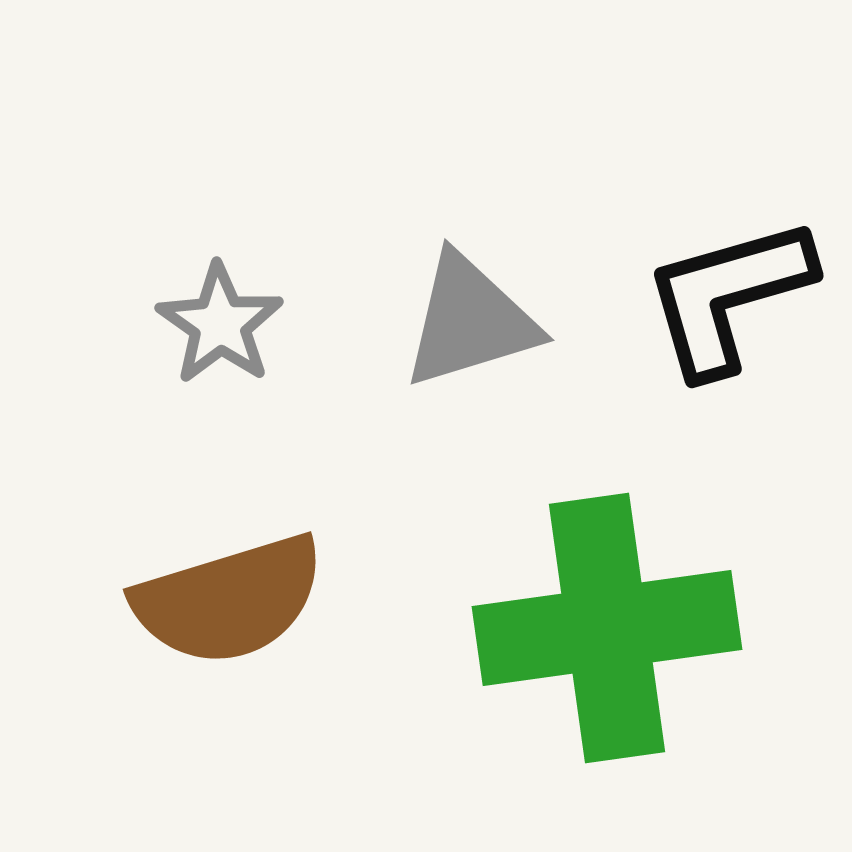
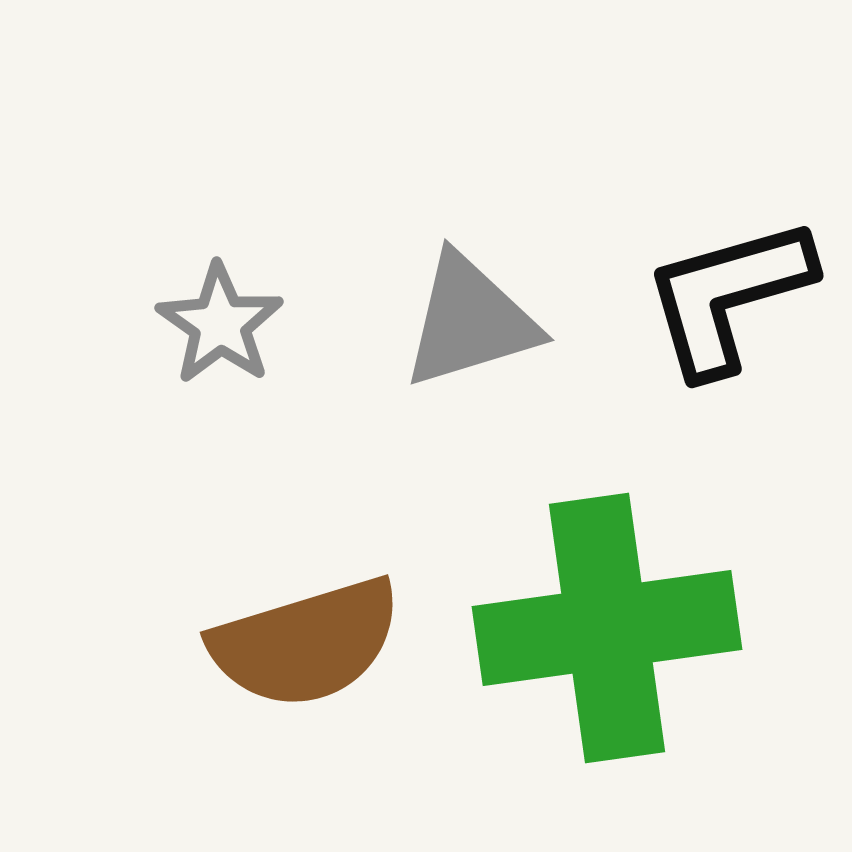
brown semicircle: moved 77 px right, 43 px down
